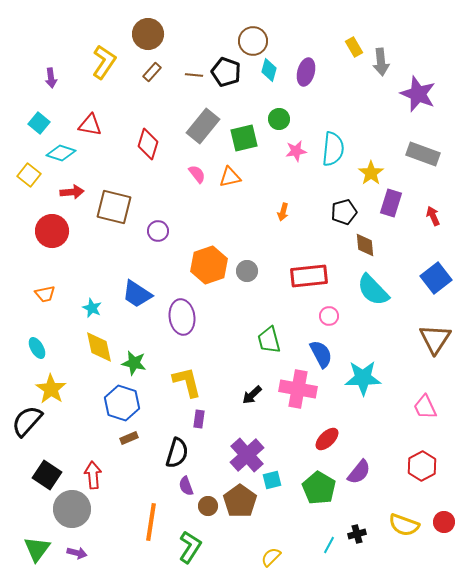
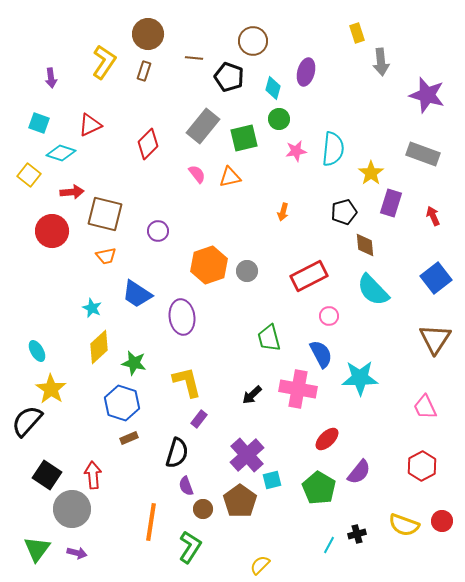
yellow rectangle at (354, 47): moved 3 px right, 14 px up; rotated 12 degrees clockwise
cyan diamond at (269, 70): moved 4 px right, 18 px down
brown rectangle at (152, 72): moved 8 px left, 1 px up; rotated 24 degrees counterclockwise
black pentagon at (226, 72): moved 3 px right, 5 px down
brown line at (194, 75): moved 17 px up
purple star at (418, 94): moved 9 px right, 1 px down; rotated 6 degrees counterclockwise
cyan square at (39, 123): rotated 20 degrees counterclockwise
red triangle at (90, 125): rotated 35 degrees counterclockwise
red diamond at (148, 144): rotated 28 degrees clockwise
brown square at (114, 207): moved 9 px left, 7 px down
red rectangle at (309, 276): rotated 21 degrees counterclockwise
orange trapezoid at (45, 294): moved 61 px right, 38 px up
green trapezoid at (269, 340): moved 2 px up
yellow diamond at (99, 347): rotated 60 degrees clockwise
cyan ellipse at (37, 348): moved 3 px down
cyan star at (363, 378): moved 3 px left
purple rectangle at (199, 419): rotated 30 degrees clockwise
brown circle at (208, 506): moved 5 px left, 3 px down
red circle at (444, 522): moved 2 px left, 1 px up
yellow semicircle at (271, 557): moved 11 px left, 8 px down
